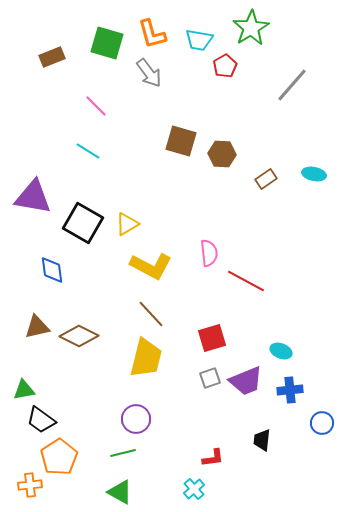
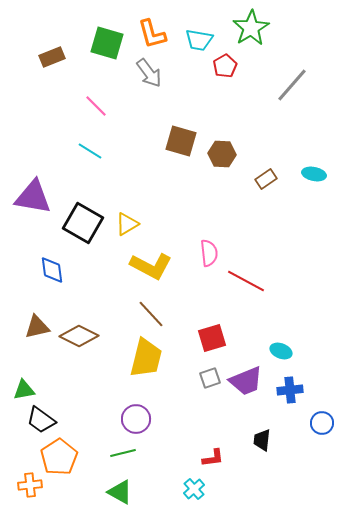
cyan line at (88, 151): moved 2 px right
